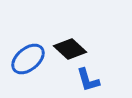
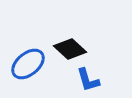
blue ellipse: moved 5 px down
